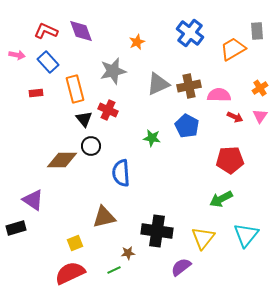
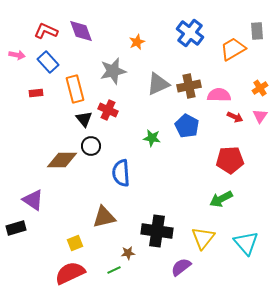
cyan triangle: moved 8 px down; rotated 20 degrees counterclockwise
